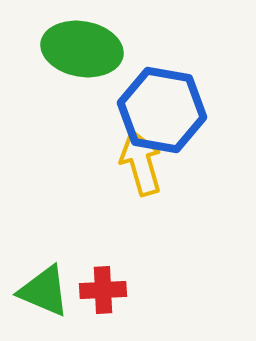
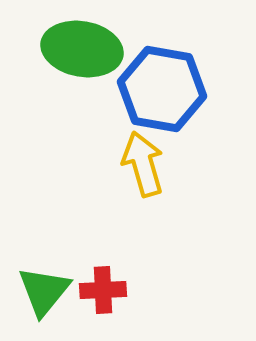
blue hexagon: moved 21 px up
yellow arrow: moved 2 px right, 1 px down
green triangle: rotated 46 degrees clockwise
